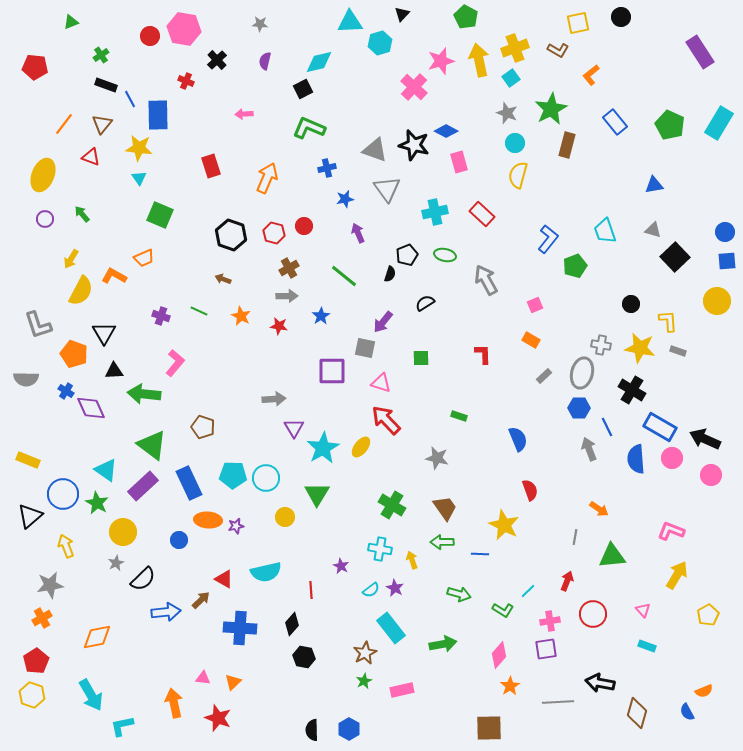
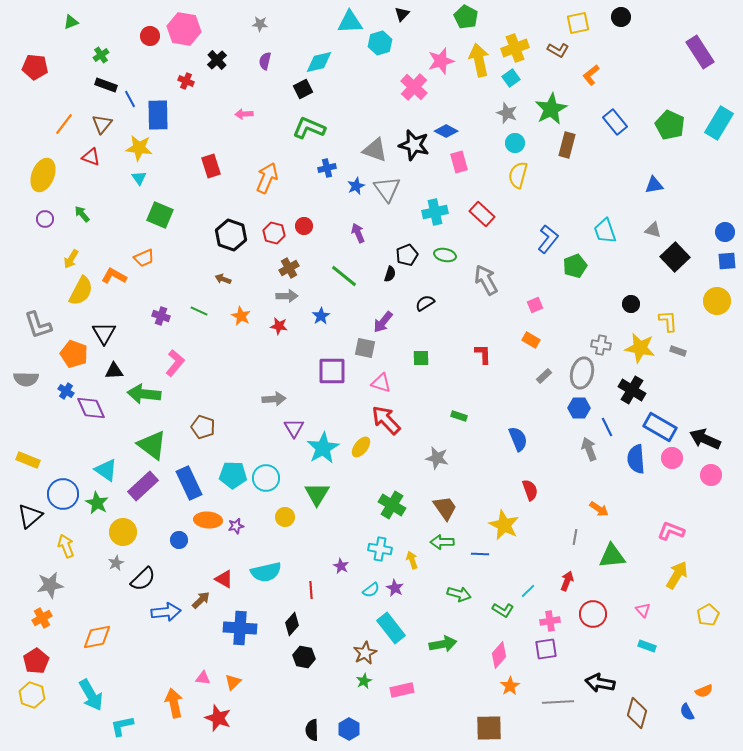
blue star at (345, 199): moved 11 px right, 13 px up; rotated 12 degrees counterclockwise
